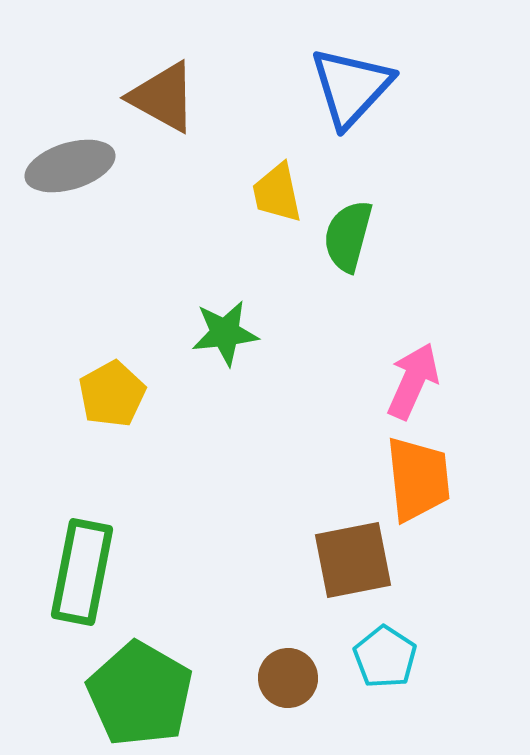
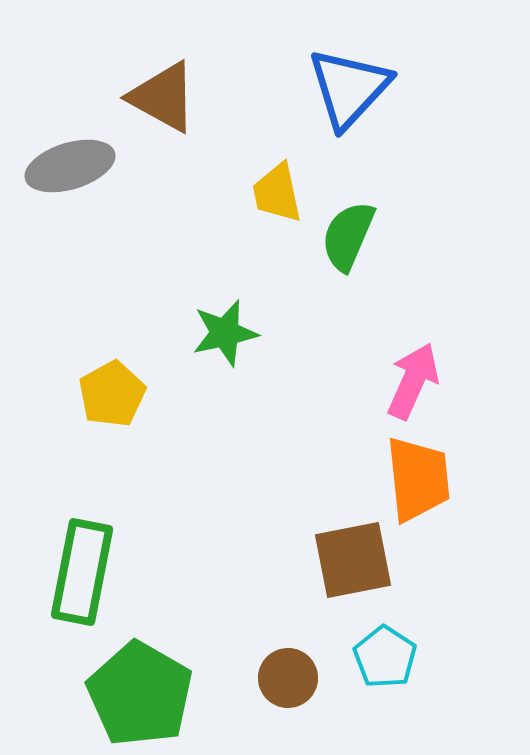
blue triangle: moved 2 px left, 1 px down
green semicircle: rotated 8 degrees clockwise
green star: rotated 6 degrees counterclockwise
